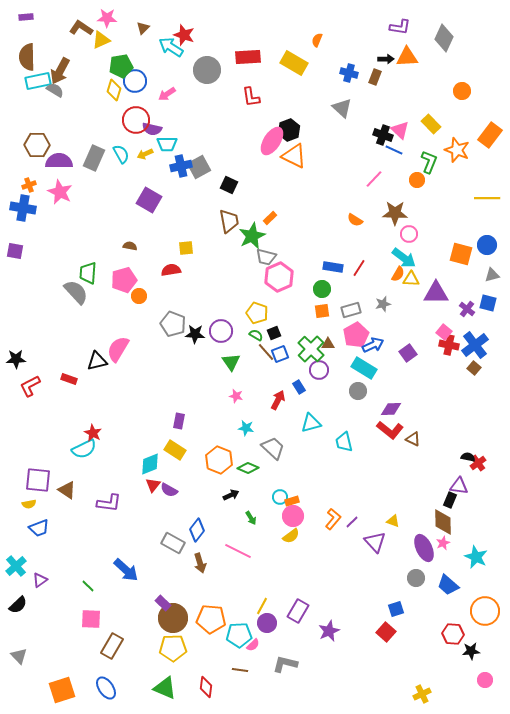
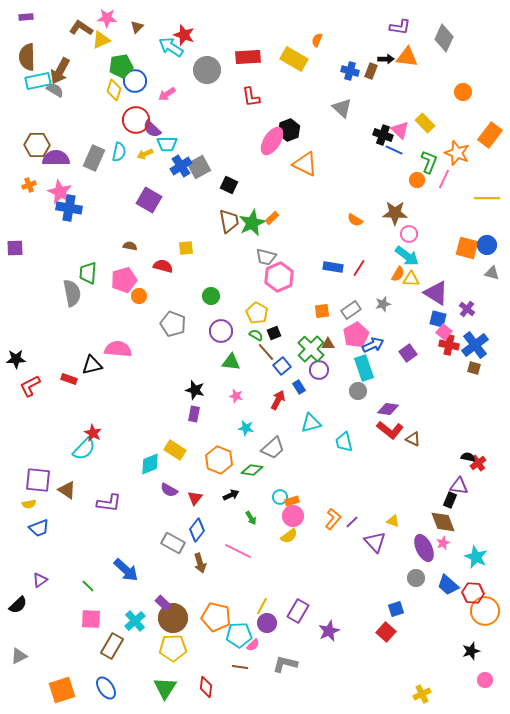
brown triangle at (143, 28): moved 6 px left, 1 px up
orange triangle at (407, 57): rotated 10 degrees clockwise
yellow rectangle at (294, 63): moved 4 px up
blue cross at (349, 73): moved 1 px right, 2 px up
brown rectangle at (375, 77): moved 4 px left, 6 px up
orange circle at (462, 91): moved 1 px right, 1 px down
yellow rectangle at (431, 124): moved 6 px left, 1 px up
purple semicircle at (152, 129): rotated 30 degrees clockwise
orange star at (457, 150): moved 3 px down
cyan semicircle at (121, 154): moved 2 px left, 2 px up; rotated 42 degrees clockwise
orange triangle at (294, 156): moved 11 px right, 8 px down
purple semicircle at (59, 161): moved 3 px left, 3 px up
blue cross at (181, 166): rotated 20 degrees counterclockwise
pink line at (374, 179): moved 70 px right; rotated 18 degrees counterclockwise
blue cross at (23, 208): moved 46 px right
orange rectangle at (270, 218): moved 2 px right
green star at (252, 236): moved 13 px up
purple square at (15, 251): moved 3 px up; rotated 12 degrees counterclockwise
orange square at (461, 254): moved 6 px right, 6 px up
cyan arrow at (404, 258): moved 3 px right, 2 px up
red semicircle at (171, 270): moved 8 px left, 4 px up; rotated 24 degrees clockwise
gray triangle at (492, 275): moved 2 px up; rotated 28 degrees clockwise
green circle at (322, 289): moved 111 px left, 7 px down
gray semicircle at (76, 292): moved 4 px left, 1 px down; rotated 32 degrees clockwise
purple triangle at (436, 293): rotated 32 degrees clockwise
blue square at (488, 303): moved 50 px left, 16 px down
gray rectangle at (351, 310): rotated 18 degrees counterclockwise
yellow pentagon at (257, 313): rotated 10 degrees clockwise
black star at (195, 334): moved 56 px down; rotated 12 degrees clockwise
pink semicircle at (118, 349): rotated 64 degrees clockwise
blue square at (280, 354): moved 2 px right, 12 px down; rotated 18 degrees counterclockwise
black triangle at (97, 361): moved 5 px left, 4 px down
green triangle at (231, 362): rotated 48 degrees counterclockwise
cyan rectangle at (364, 368): rotated 40 degrees clockwise
brown square at (474, 368): rotated 24 degrees counterclockwise
purple diamond at (391, 409): moved 3 px left; rotated 10 degrees clockwise
purple rectangle at (179, 421): moved 15 px right, 7 px up
gray trapezoid at (273, 448): rotated 95 degrees clockwise
cyan semicircle at (84, 449): rotated 20 degrees counterclockwise
green diamond at (248, 468): moved 4 px right, 2 px down; rotated 15 degrees counterclockwise
red triangle at (153, 485): moved 42 px right, 13 px down
brown diamond at (443, 522): rotated 20 degrees counterclockwise
yellow semicircle at (291, 536): moved 2 px left
cyan cross at (16, 566): moved 119 px right, 55 px down
orange pentagon at (211, 619): moved 5 px right, 2 px up; rotated 8 degrees clockwise
red hexagon at (453, 634): moved 20 px right, 41 px up
black star at (471, 651): rotated 12 degrees counterclockwise
gray triangle at (19, 656): rotated 48 degrees clockwise
brown line at (240, 670): moved 3 px up
green triangle at (165, 688): rotated 40 degrees clockwise
